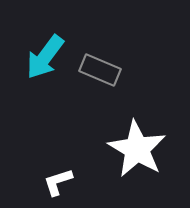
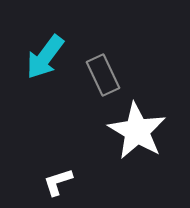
gray rectangle: moved 3 px right, 5 px down; rotated 42 degrees clockwise
white star: moved 18 px up
